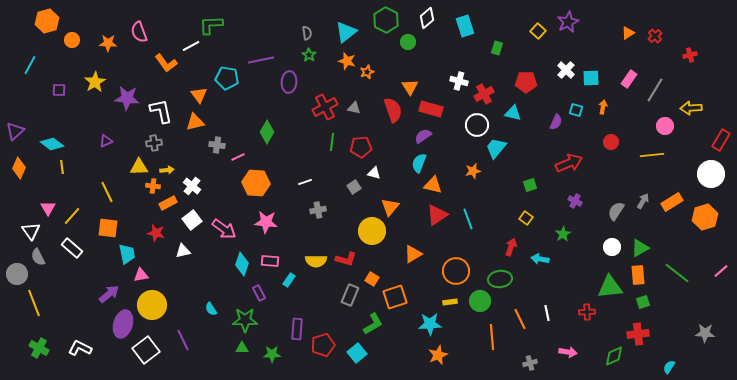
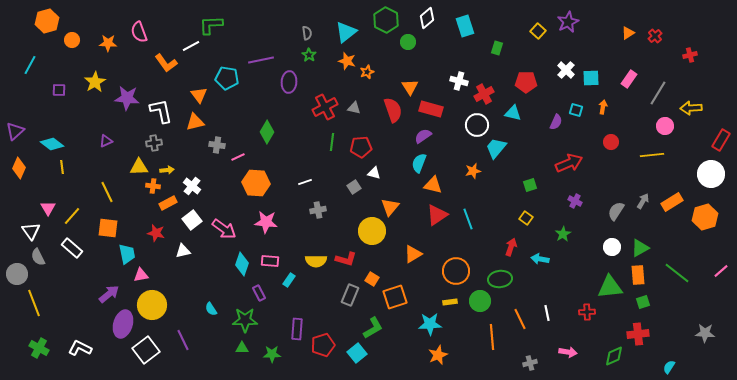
gray line at (655, 90): moved 3 px right, 3 px down
green L-shape at (373, 324): moved 4 px down
